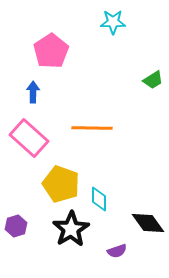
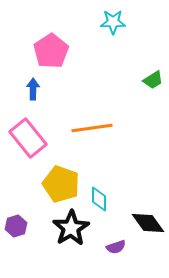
blue arrow: moved 3 px up
orange line: rotated 9 degrees counterclockwise
pink rectangle: moved 1 px left; rotated 9 degrees clockwise
black star: moved 1 px up
purple semicircle: moved 1 px left, 4 px up
